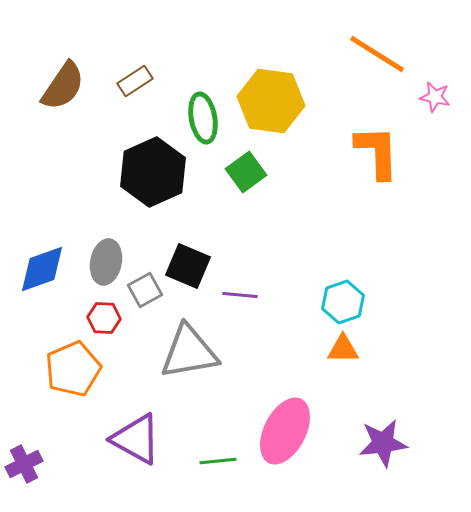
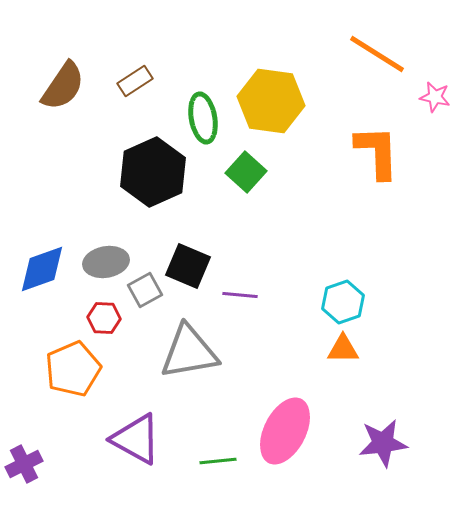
green square: rotated 12 degrees counterclockwise
gray ellipse: rotated 69 degrees clockwise
